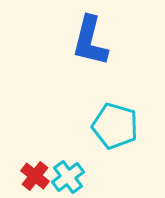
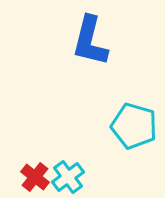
cyan pentagon: moved 19 px right
red cross: moved 1 px down
